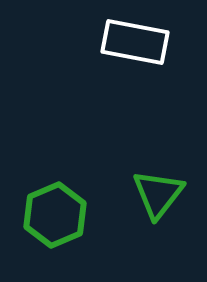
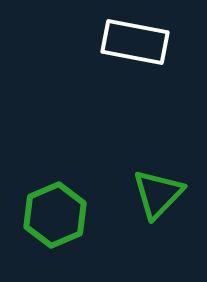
green triangle: rotated 6 degrees clockwise
